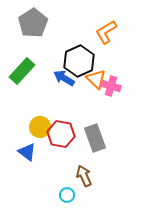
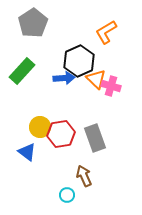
blue arrow: rotated 145 degrees clockwise
red hexagon: rotated 20 degrees counterclockwise
